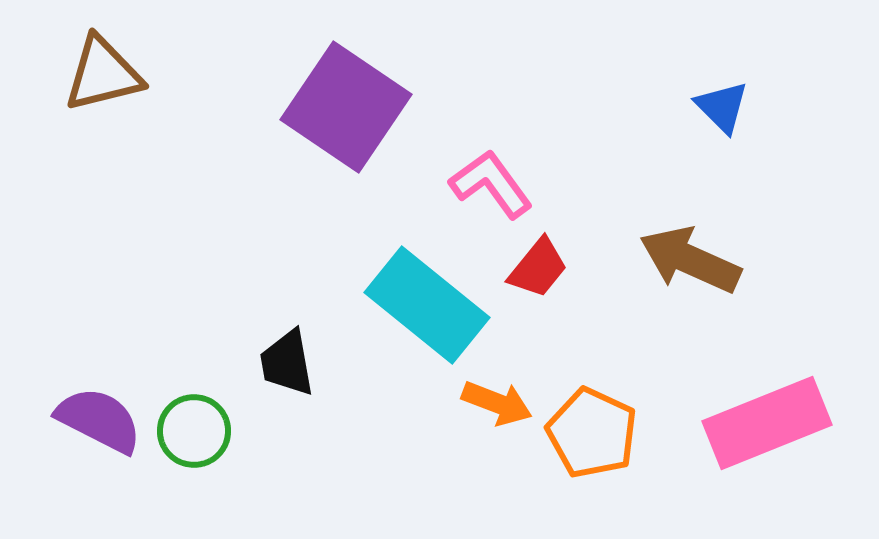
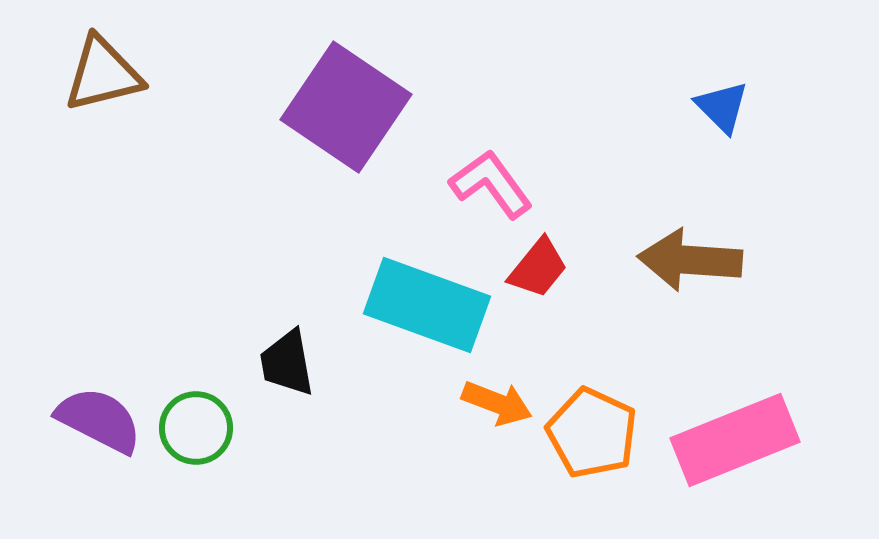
brown arrow: rotated 20 degrees counterclockwise
cyan rectangle: rotated 19 degrees counterclockwise
pink rectangle: moved 32 px left, 17 px down
green circle: moved 2 px right, 3 px up
